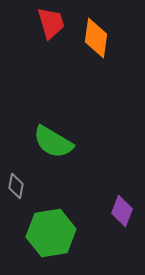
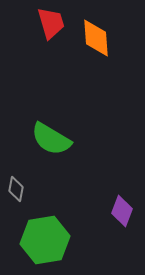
orange diamond: rotated 12 degrees counterclockwise
green semicircle: moved 2 px left, 3 px up
gray diamond: moved 3 px down
green hexagon: moved 6 px left, 7 px down
